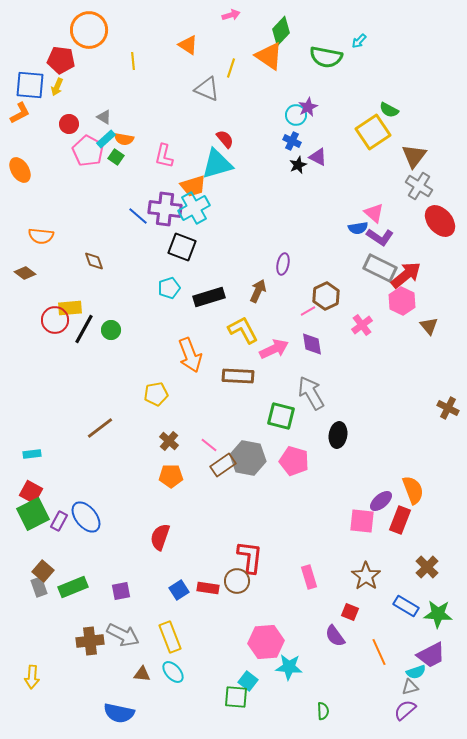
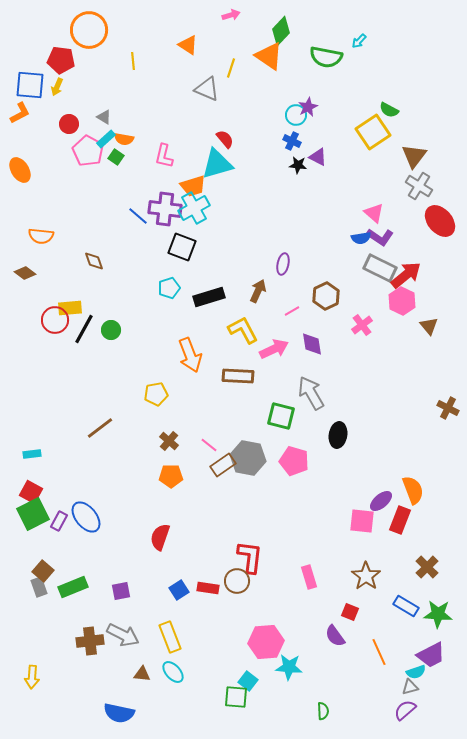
black star at (298, 165): rotated 30 degrees clockwise
blue semicircle at (358, 228): moved 3 px right, 10 px down
pink line at (308, 311): moved 16 px left
